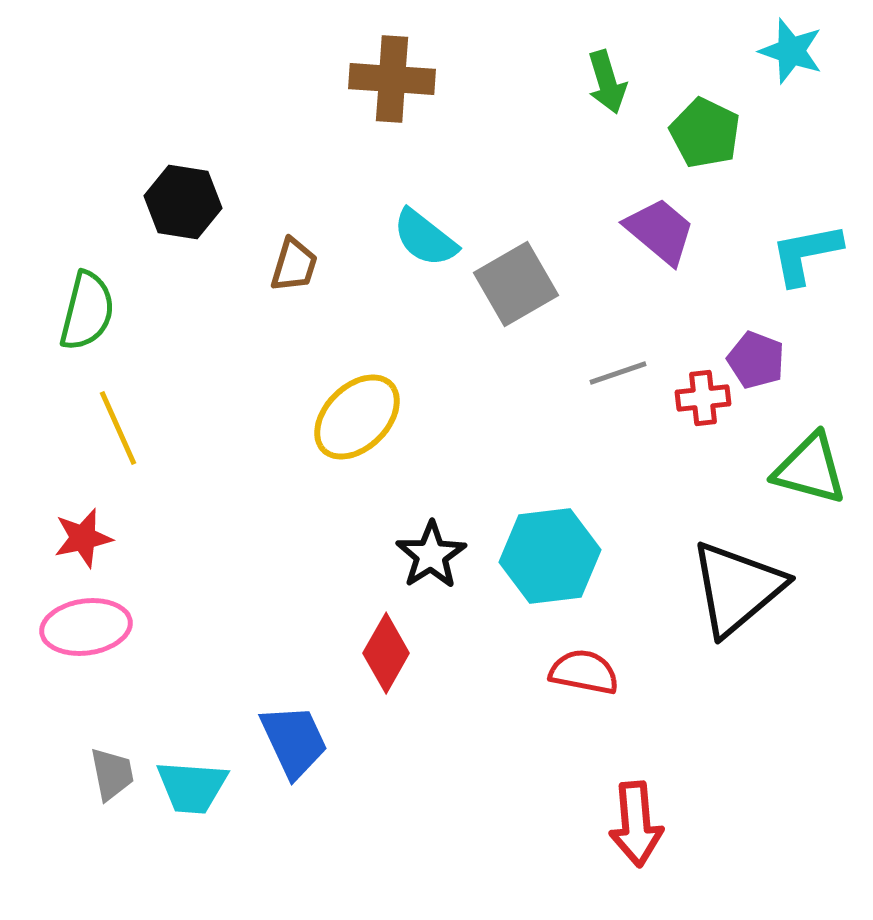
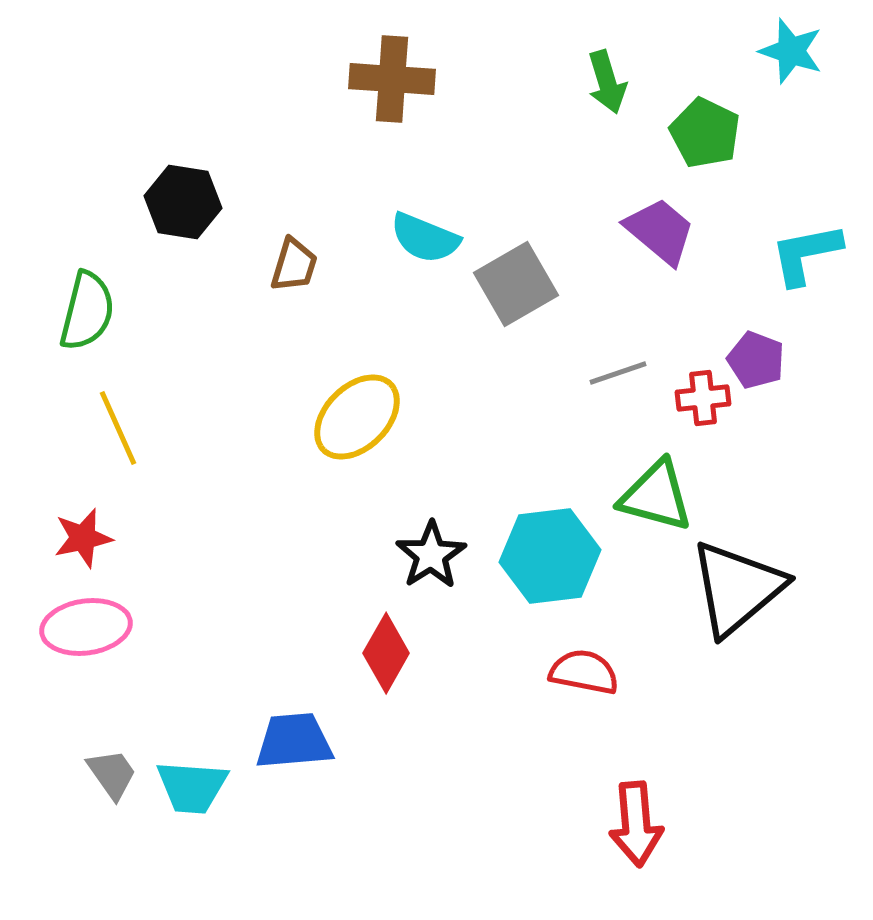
cyan semicircle: rotated 16 degrees counterclockwise
green triangle: moved 154 px left, 27 px down
blue trapezoid: rotated 70 degrees counterclockwise
gray trapezoid: rotated 24 degrees counterclockwise
